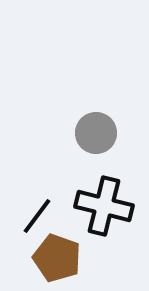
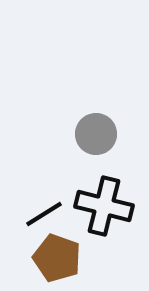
gray circle: moved 1 px down
black line: moved 7 px right, 2 px up; rotated 21 degrees clockwise
